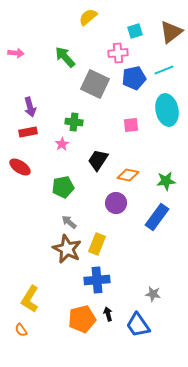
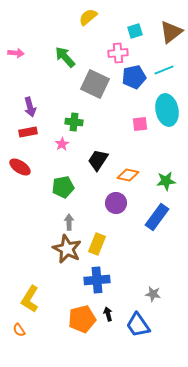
blue pentagon: moved 1 px up
pink square: moved 9 px right, 1 px up
gray arrow: rotated 49 degrees clockwise
orange semicircle: moved 2 px left
